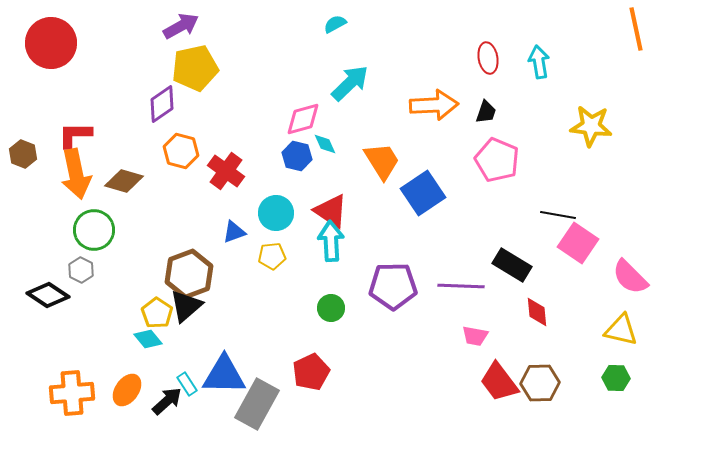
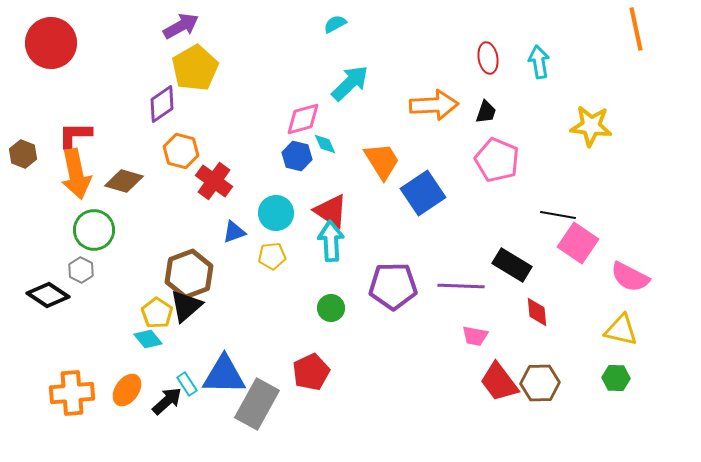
yellow pentagon at (195, 68): rotated 18 degrees counterclockwise
red cross at (226, 171): moved 12 px left, 10 px down
pink semicircle at (630, 277): rotated 18 degrees counterclockwise
